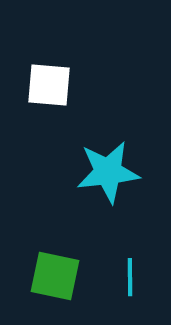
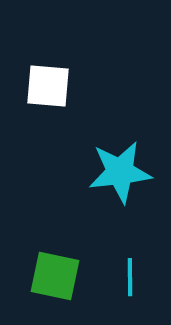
white square: moved 1 px left, 1 px down
cyan star: moved 12 px right
